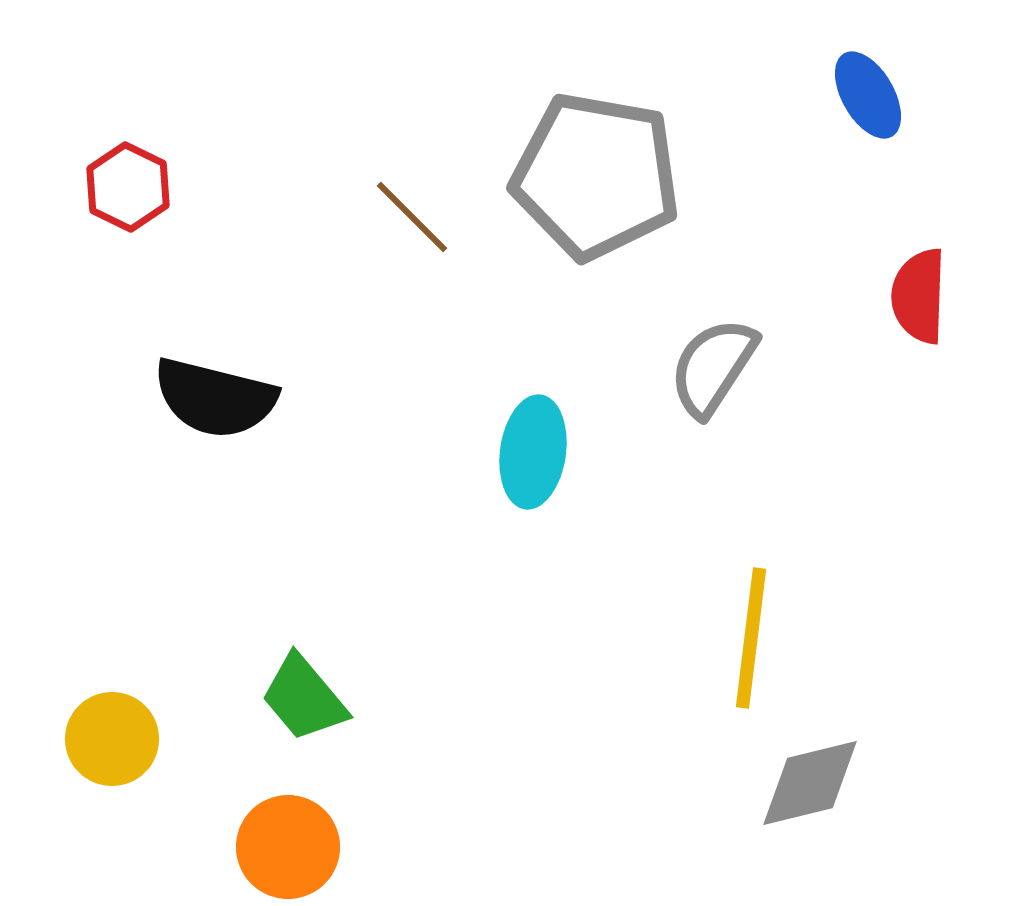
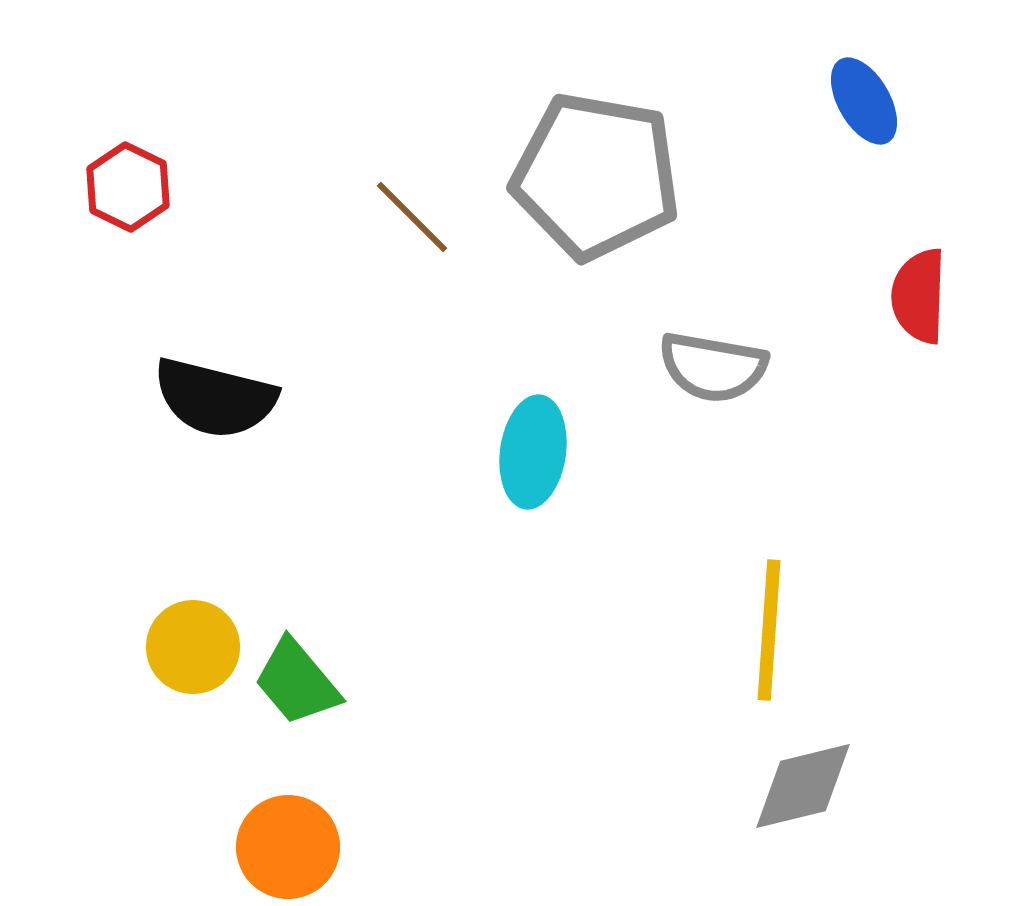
blue ellipse: moved 4 px left, 6 px down
gray semicircle: rotated 113 degrees counterclockwise
yellow line: moved 18 px right, 8 px up; rotated 3 degrees counterclockwise
green trapezoid: moved 7 px left, 16 px up
yellow circle: moved 81 px right, 92 px up
gray diamond: moved 7 px left, 3 px down
